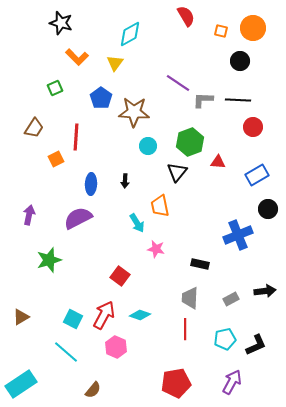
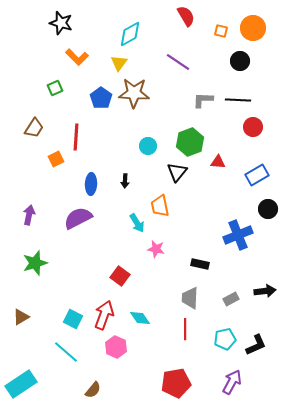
yellow triangle at (115, 63): moved 4 px right
purple line at (178, 83): moved 21 px up
brown star at (134, 112): moved 19 px up
green star at (49, 260): moved 14 px left, 3 px down
red arrow at (104, 315): rotated 8 degrees counterclockwise
cyan diamond at (140, 315): moved 3 px down; rotated 35 degrees clockwise
